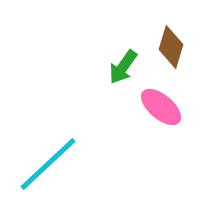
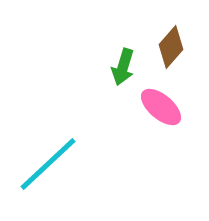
brown diamond: rotated 24 degrees clockwise
green arrow: rotated 18 degrees counterclockwise
